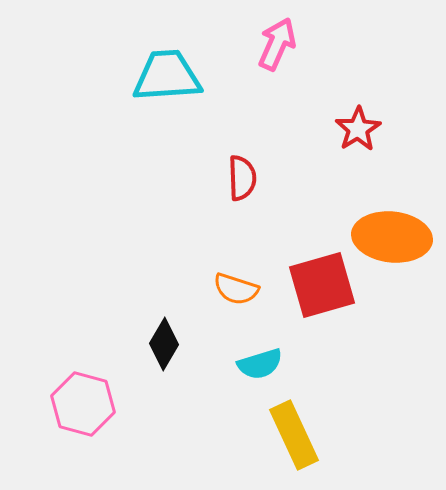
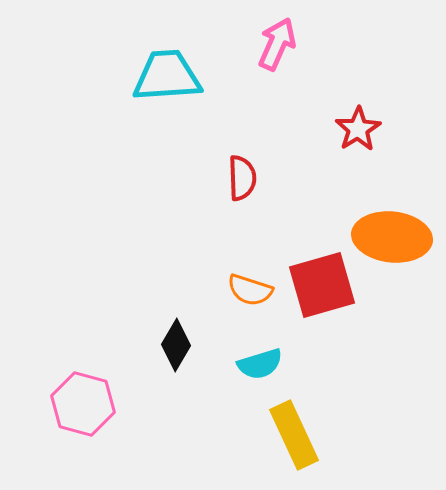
orange semicircle: moved 14 px right, 1 px down
black diamond: moved 12 px right, 1 px down
